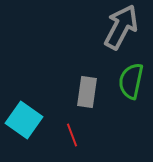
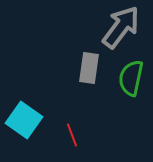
gray arrow: rotated 9 degrees clockwise
green semicircle: moved 3 px up
gray rectangle: moved 2 px right, 24 px up
